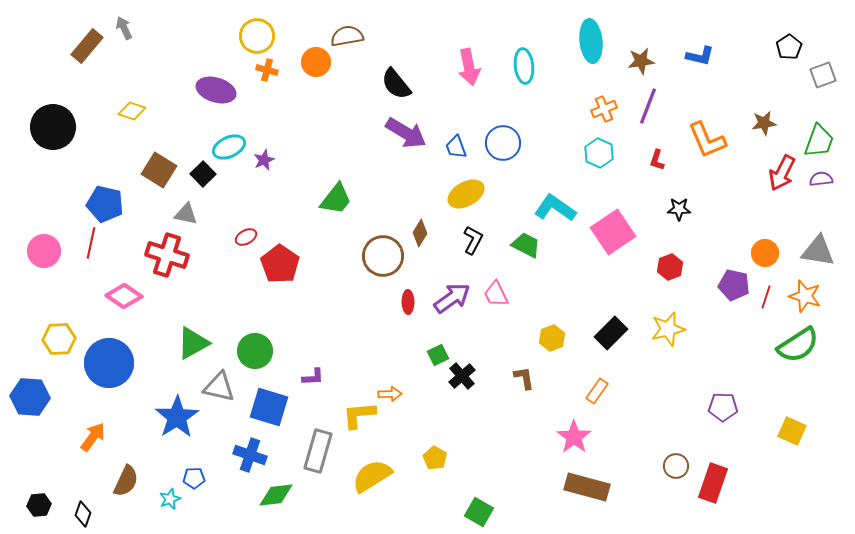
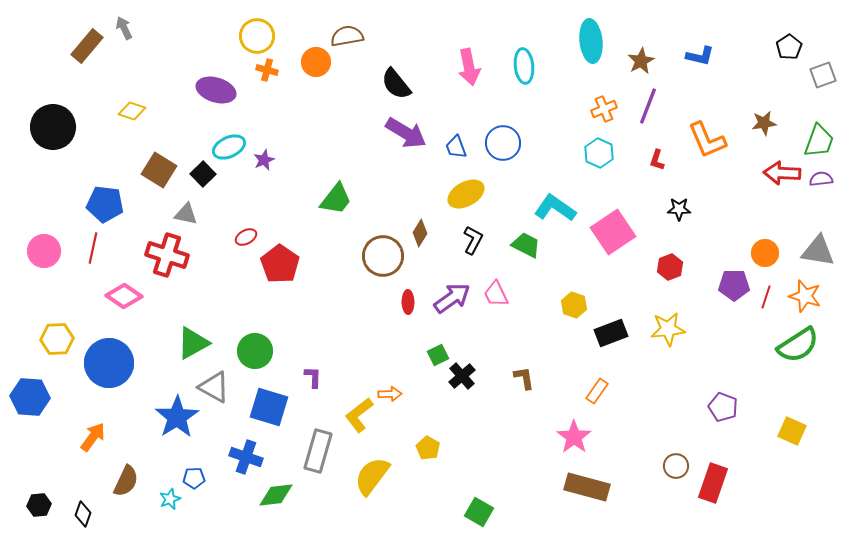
brown star at (641, 61): rotated 20 degrees counterclockwise
red arrow at (782, 173): rotated 66 degrees clockwise
blue pentagon at (105, 204): rotated 6 degrees counterclockwise
red line at (91, 243): moved 2 px right, 5 px down
purple pentagon at (734, 285): rotated 12 degrees counterclockwise
yellow star at (668, 329): rotated 8 degrees clockwise
black rectangle at (611, 333): rotated 24 degrees clockwise
yellow hexagon at (552, 338): moved 22 px right, 33 px up; rotated 20 degrees counterclockwise
yellow hexagon at (59, 339): moved 2 px left
purple L-shape at (313, 377): rotated 85 degrees counterclockwise
gray triangle at (219, 387): moved 5 px left; rotated 16 degrees clockwise
purple pentagon at (723, 407): rotated 20 degrees clockwise
yellow L-shape at (359, 415): rotated 33 degrees counterclockwise
blue cross at (250, 455): moved 4 px left, 2 px down
yellow pentagon at (435, 458): moved 7 px left, 10 px up
yellow semicircle at (372, 476): rotated 21 degrees counterclockwise
